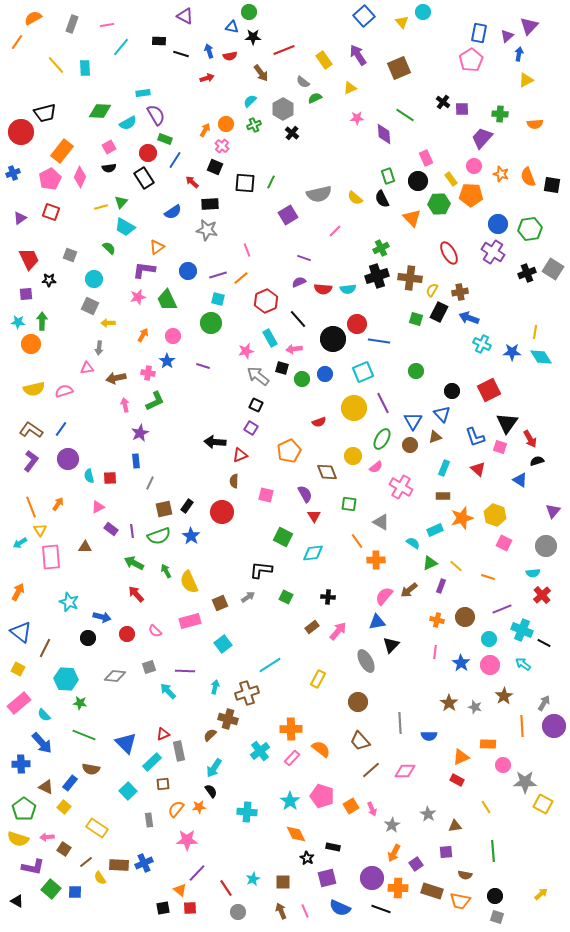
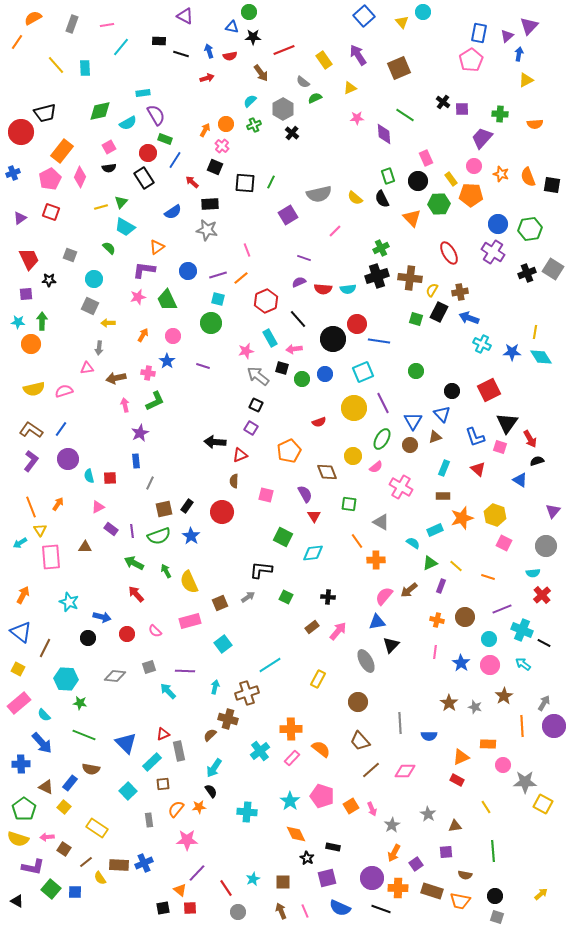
green diamond at (100, 111): rotated 15 degrees counterclockwise
orange arrow at (18, 592): moved 5 px right, 3 px down
